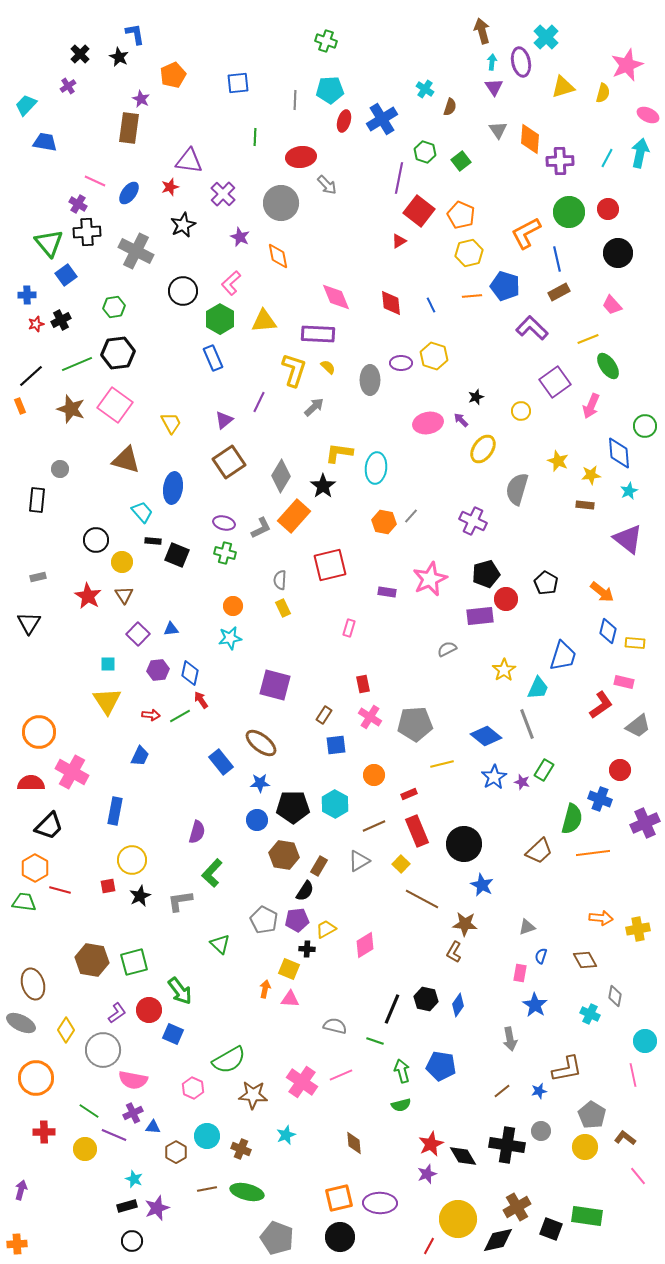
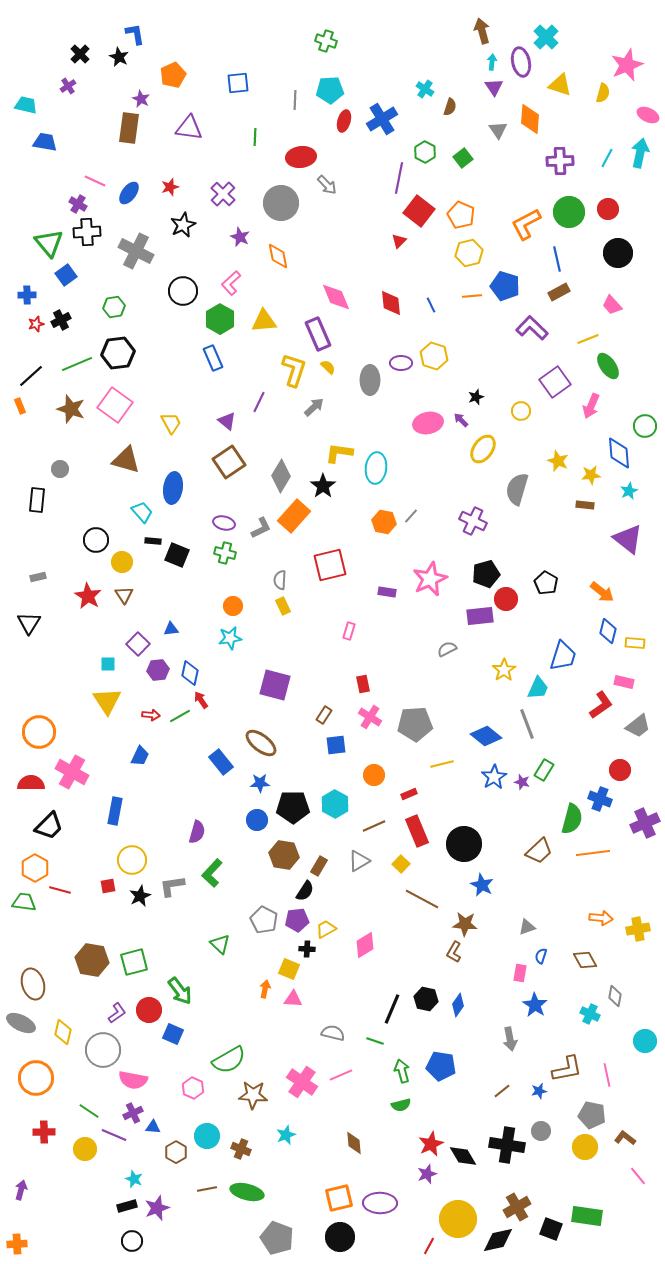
yellow triangle at (563, 87): moved 3 px left, 2 px up; rotated 35 degrees clockwise
cyan trapezoid at (26, 105): rotated 60 degrees clockwise
orange diamond at (530, 139): moved 20 px up
green hexagon at (425, 152): rotated 10 degrees clockwise
purple triangle at (189, 161): moved 33 px up
green square at (461, 161): moved 2 px right, 3 px up
orange L-shape at (526, 233): moved 9 px up
red triangle at (399, 241): rotated 14 degrees counterclockwise
purple rectangle at (318, 334): rotated 64 degrees clockwise
purple triangle at (224, 420): moved 3 px right, 1 px down; rotated 42 degrees counterclockwise
yellow rectangle at (283, 608): moved 2 px up
pink rectangle at (349, 628): moved 3 px down
purple square at (138, 634): moved 10 px down
gray L-shape at (180, 901): moved 8 px left, 15 px up
pink triangle at (290, 999): moved 3 px right
gray semicircle at (335, 1026): moved 2 px left, 7 px down
yellow diamond at (66, 1030): moved 3 px left, 2 px down; rotated 20 degrees counterclockwise
pink line at (633, 1075): moved 26 px left
gray pentagon at (592, 1115): rotated 20 degrees counterclockwise
